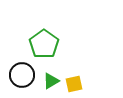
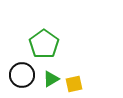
green triangle: moved 2 px up
